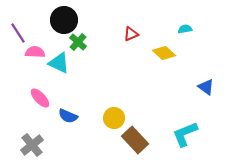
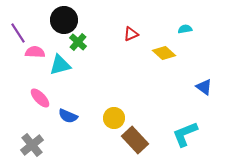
cyan triangle: moved 1 px right, 2 px down; rotated 40 degrees counterclockwise
blue triangle: moved 2 px left
